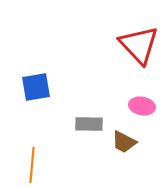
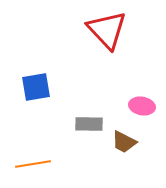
red triangle: moved 32 px left, 15 px up
orange line: moved 1 px right, 1 px up; rotated 76 degrees clockwise
